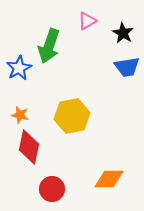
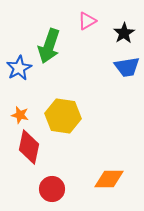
black star: moved 1 px right; rotated 10 degrees clockwise
yellow hexagon: moved 9 px left; rotated 20 degrees clockwise
